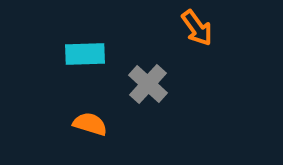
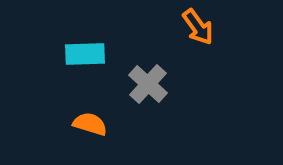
orange arrow: moved 1 px right, 1 px up
